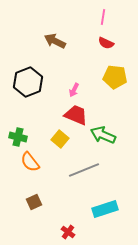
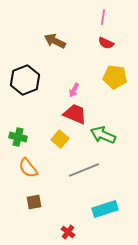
black hexagon: moved 3 px left, 2 px up
red trapezoid: moved 1 px left, 1 px up
orange semicircle: moved 2 px left, 6 px down
brown square: rotated 14 degrees clockwise
